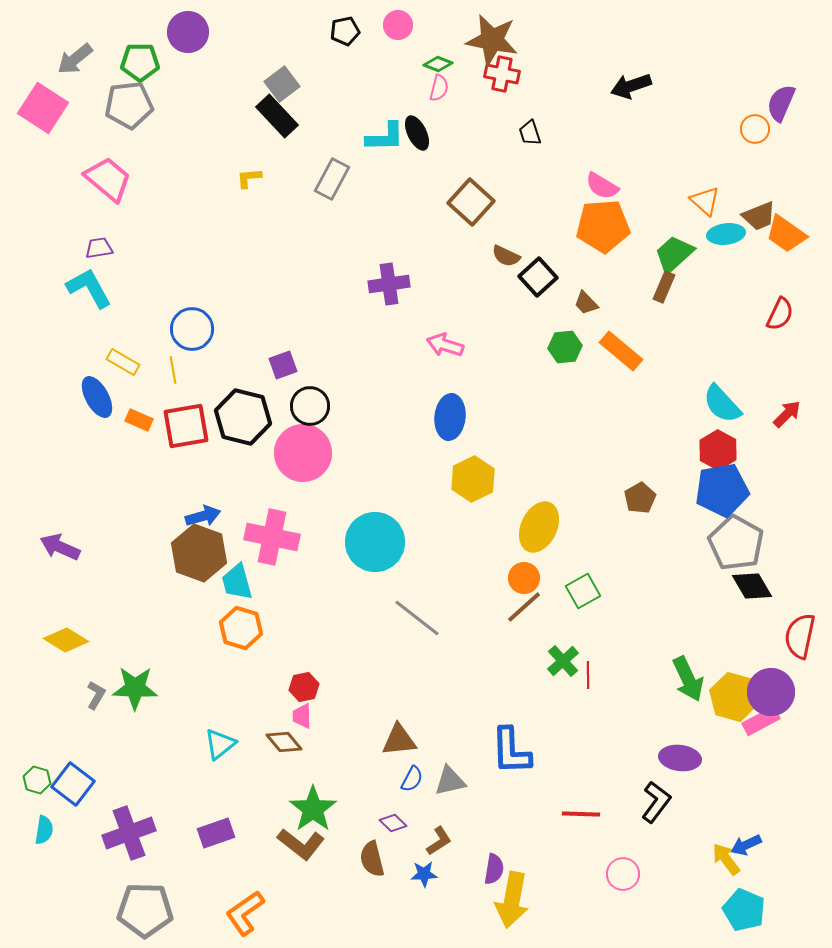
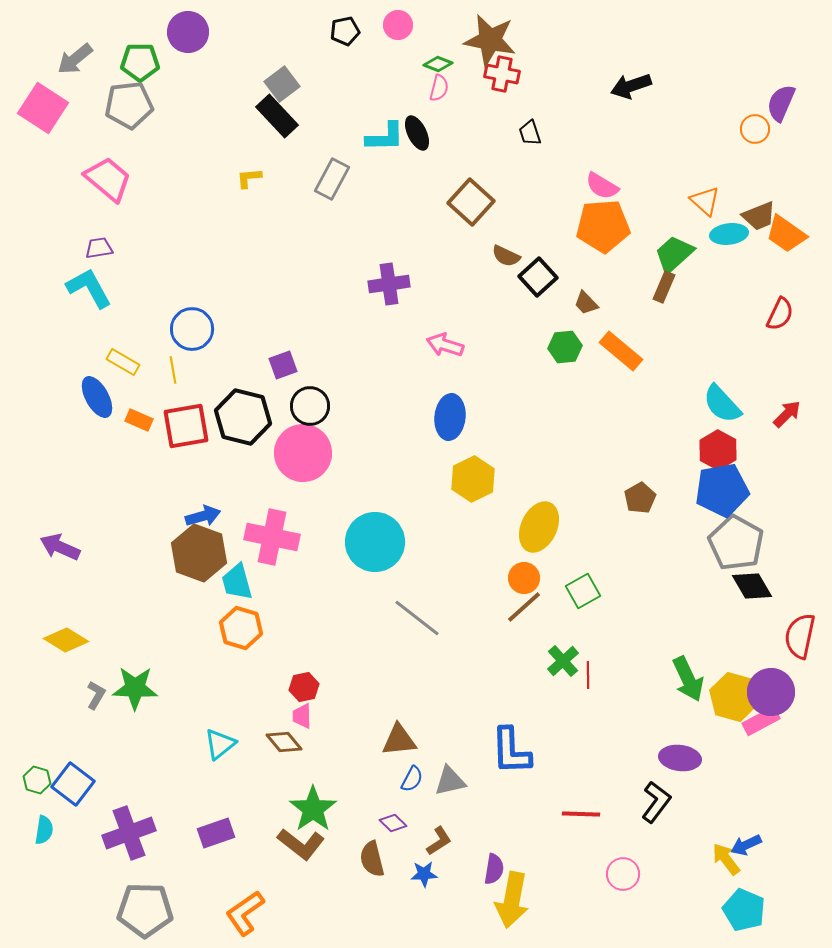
brown star at (492, 40): moved 2 px left
cyan ellipse at (726, 234): moved 3 px right
